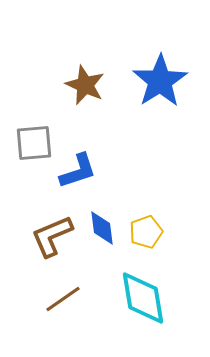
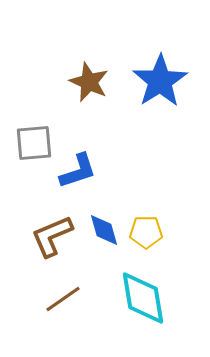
brown star: moved 4 px right, 3 px up
blue diamond: moved 2 px right, 2 px down; rotated 9 degrees counterclockwise
yellow pentagon: rotated 20 degrees clockwise
